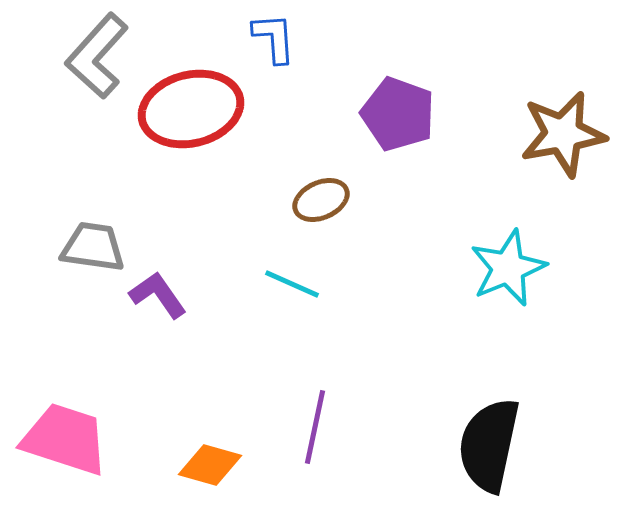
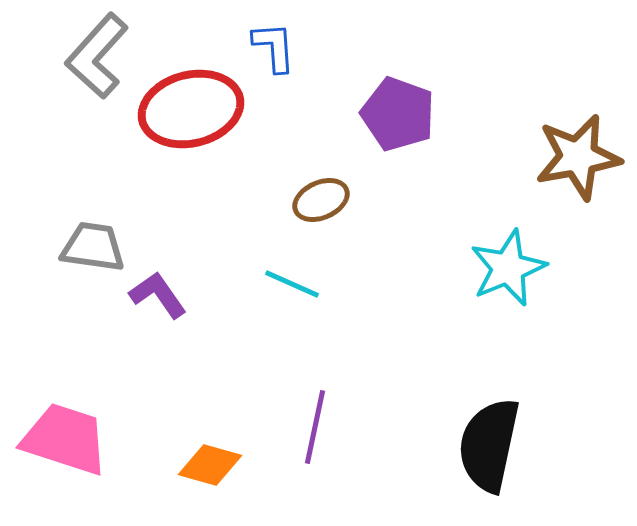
blue L-shape: moved 9 px down
brown star: moved 15 px right, 23 px down
